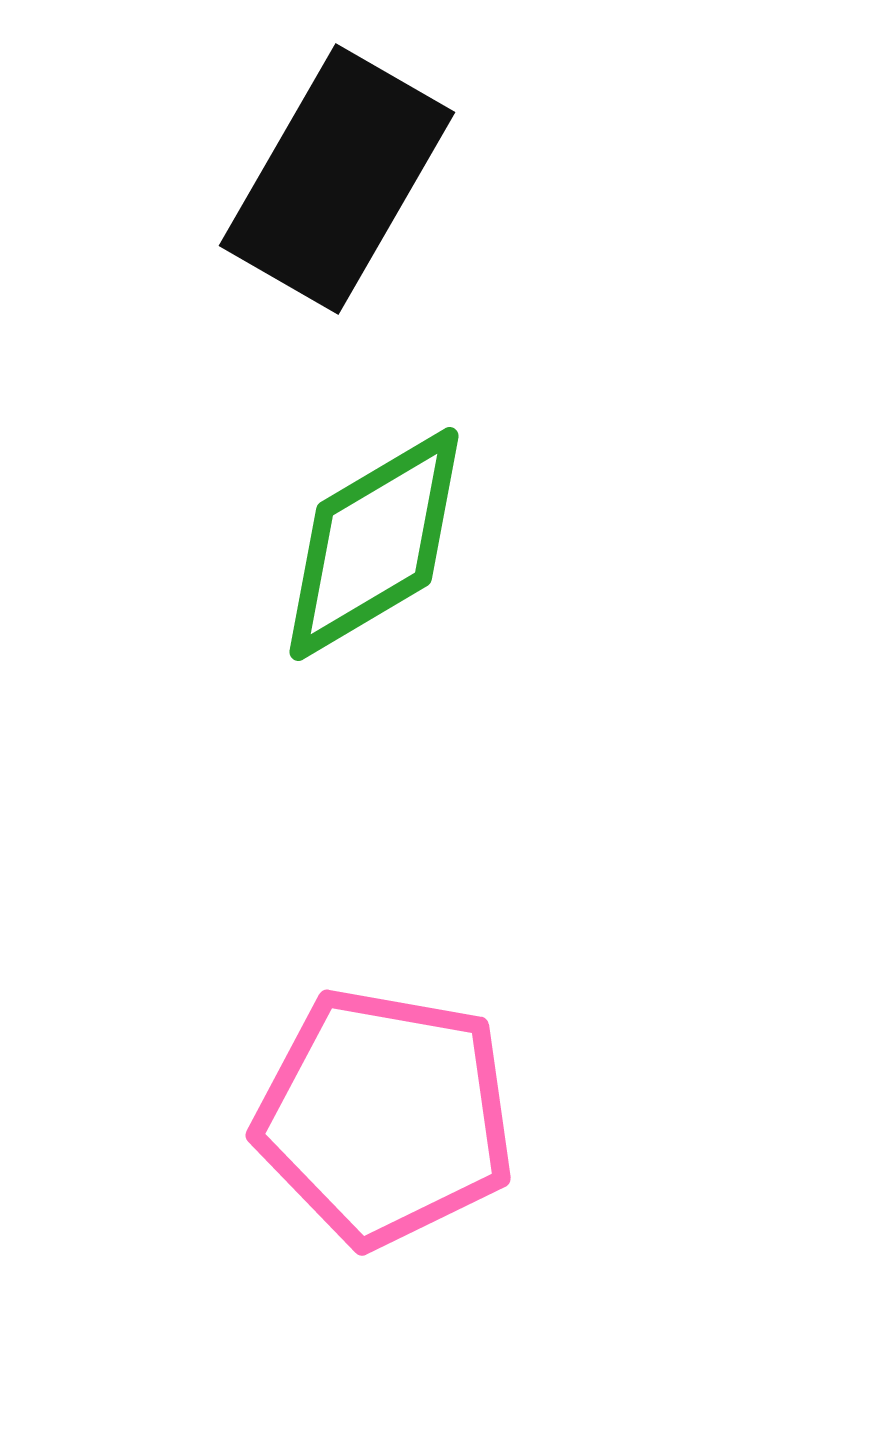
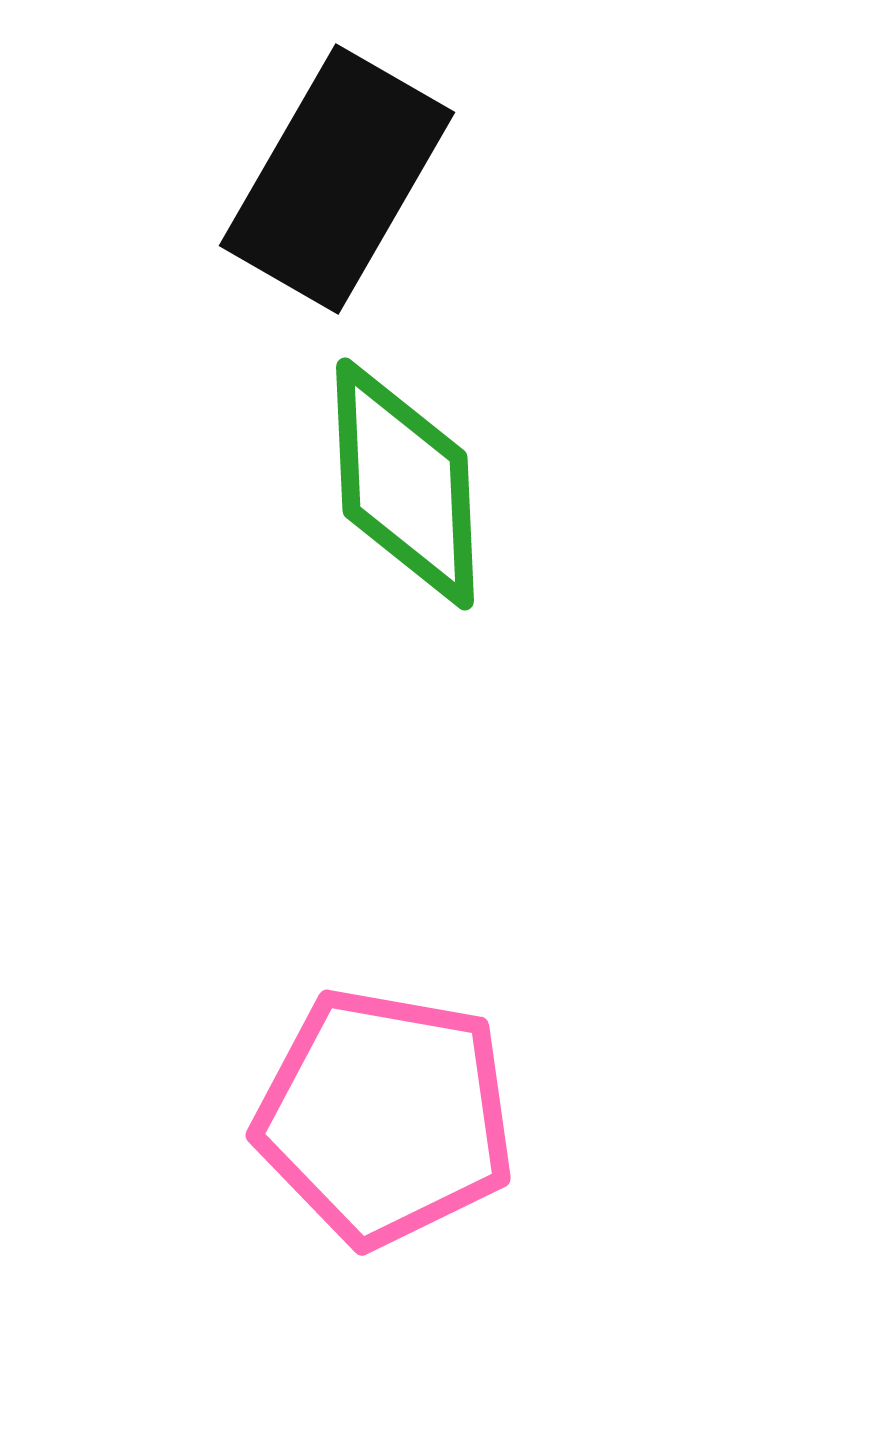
green diamond: moved 31 px right, 60 px up; rotated 62 degrees counterclockwise
